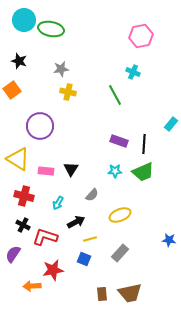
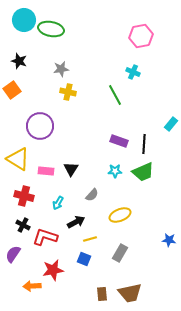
gray rectangle: rotated 12 degrees counterclockwise
